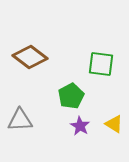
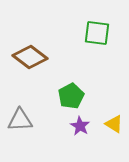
green square: moved 4 px left, 31 px up
